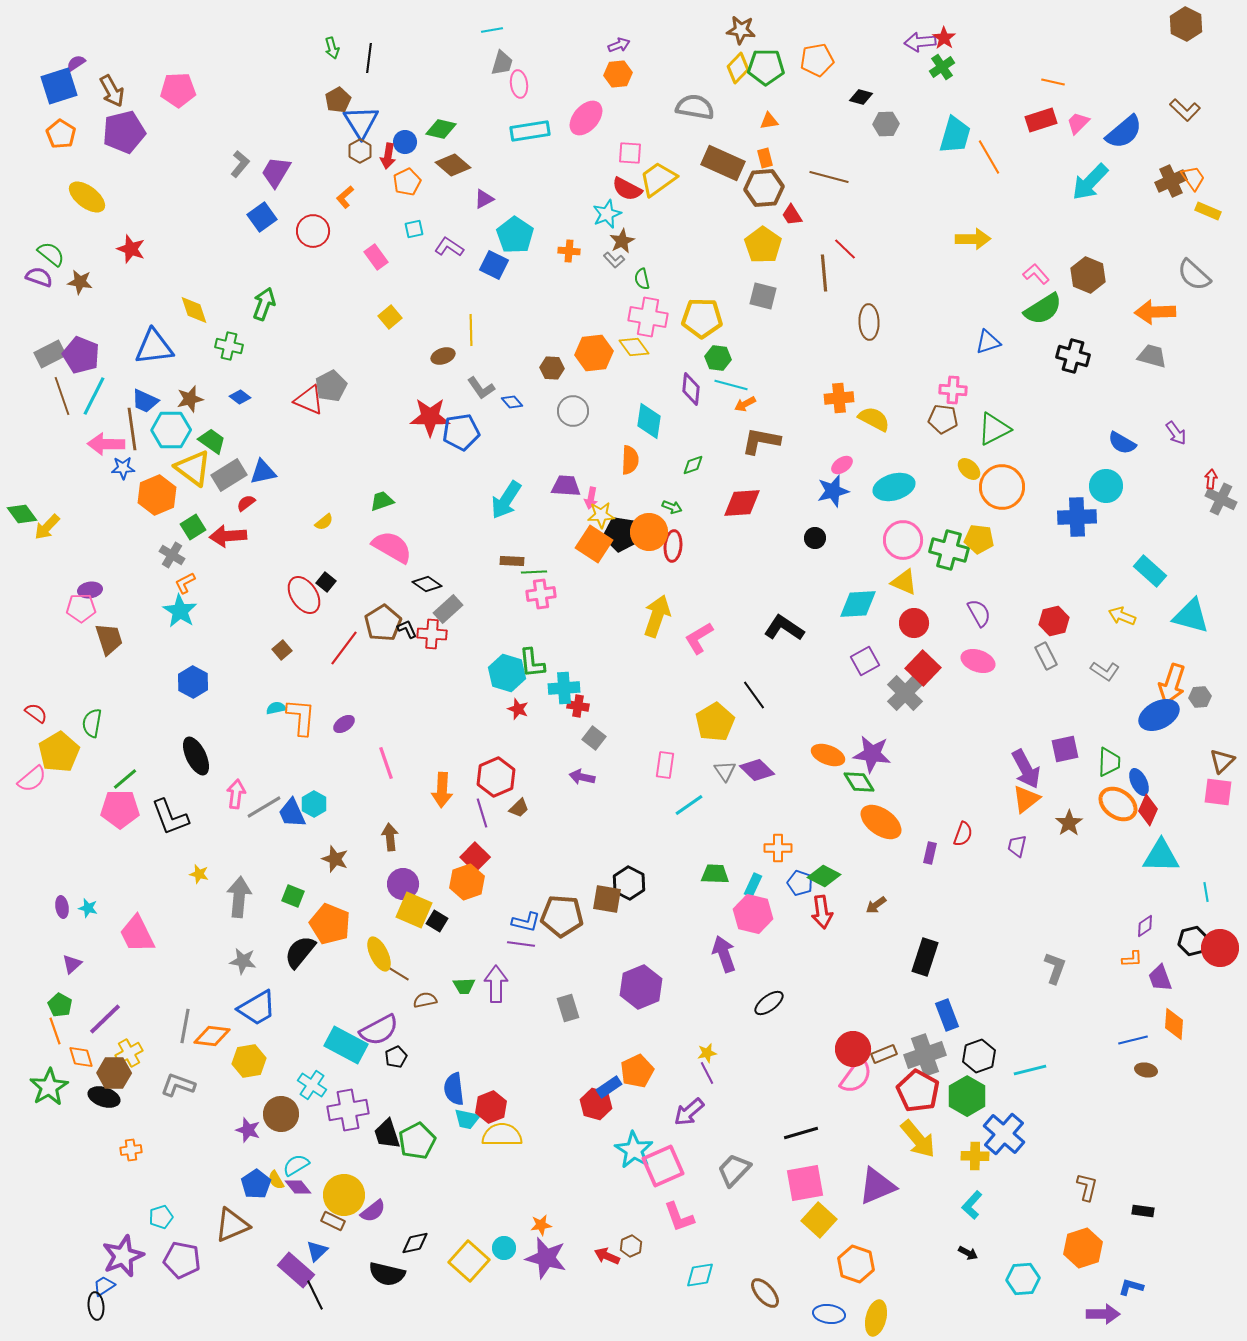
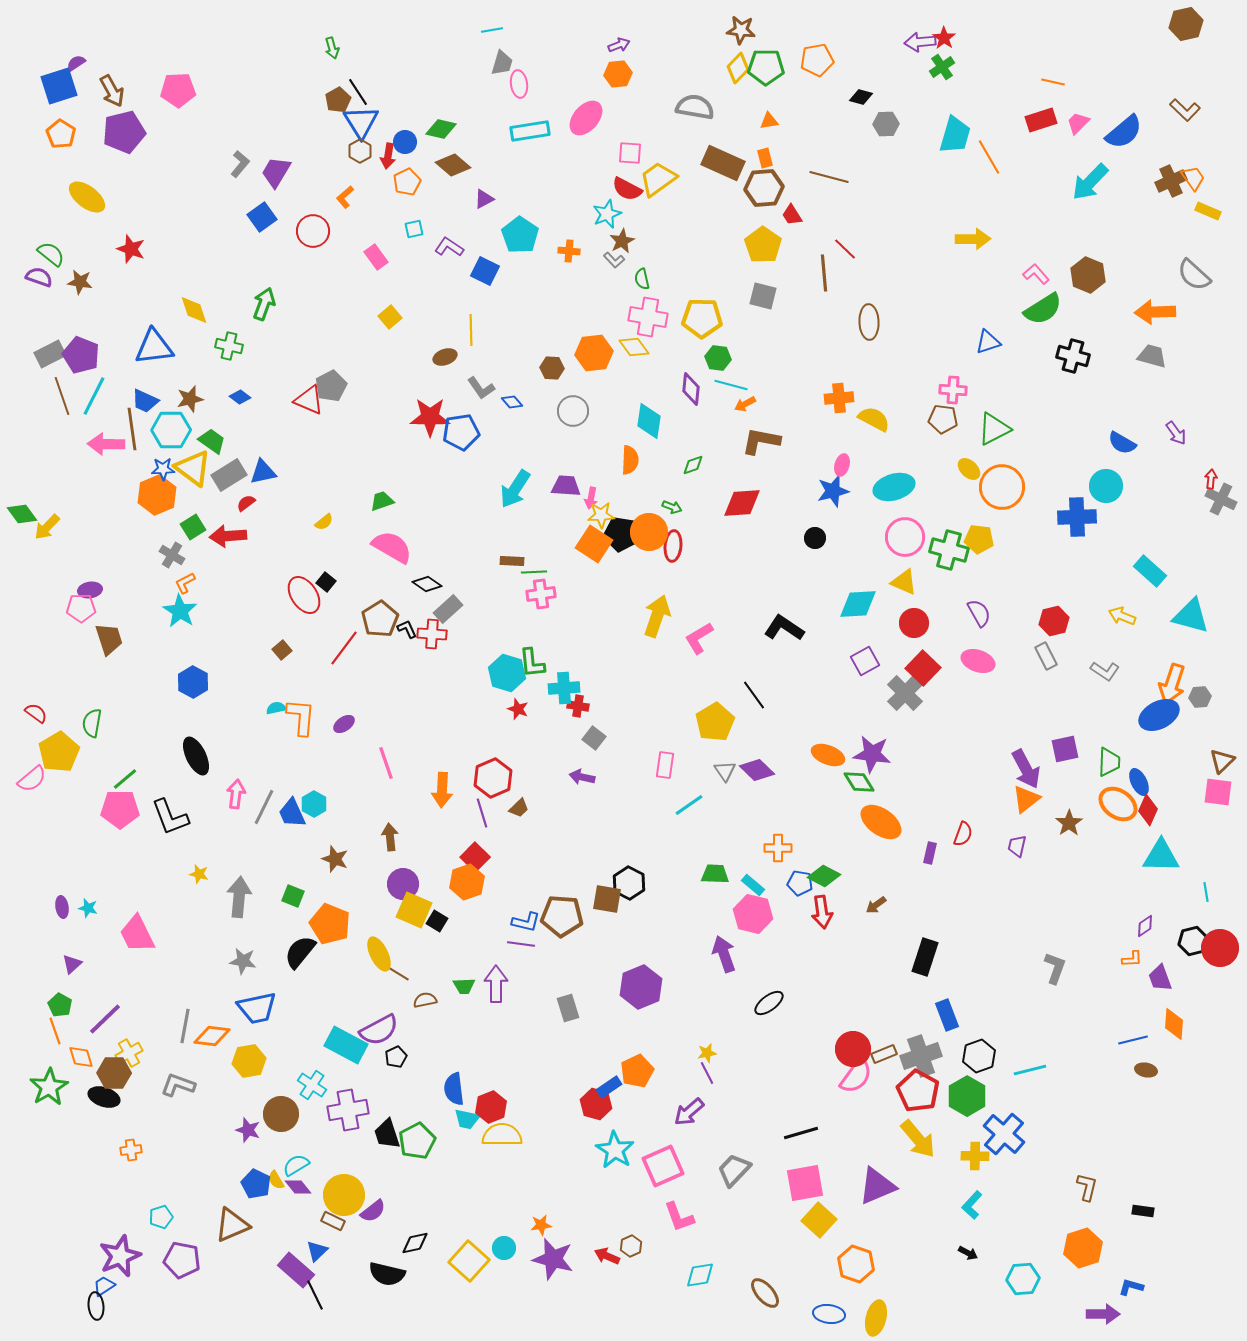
brown hexagon at (1186, 24): rotated 20 degrees clockwise
black line at (369, 58): moved 11 px left, 34 px down; rotated 40 degrees counterclockwise
cyan pentagon at (515, 235): moved 5 px right
blue square at (494, 265): moved 9 px left, 6 px down
brown ellipse at (443, 356): moved 2 px right, 1 px down
pink ellipse at (842, 465): rotated 40 degrees counterclockwise
blue star at (123, 468): moved 40 px right, 1 px down
cyan arrow at (506, 500): moved 9 px right, 11 px up
pink circle at (903, 540): moved 2 px right, 3 px up
brown pentagon at (383, 623): moved 3 px left, 4 px up
red hexagon at (496, 777): moved 3 px left, 1 px down
gray line at (264, 807): rotated 33 degrees counterclockwise
blue pentagon at (800, 883): rotated 10 degrees counterclockwise
cyan rectangle at (753, 885): rotated 75 degrees counterclockwise
blue trapezoid at (257, 1008): rotated 18 degrees clockwise
gray cross at (925, 1055): moved 4 px left, 1 px down
cyan star at (634, 1150): moved 19 px left
blue pentagon at (256, 1184): rotated 12 degrees counterclockwise
purple star at (123, 1256): moved 3 px left
purple star at (546, 1258): moved 7 px right, 1 px down
